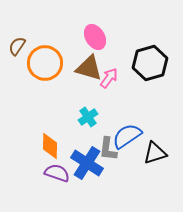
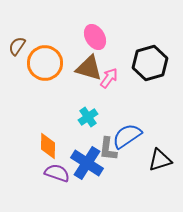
orange diamond: moved 2 px left
black triangle: moved 5 px right, 7 px down
